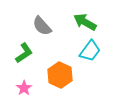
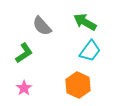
orange hexagon: moved 18 px right, 10 px down
